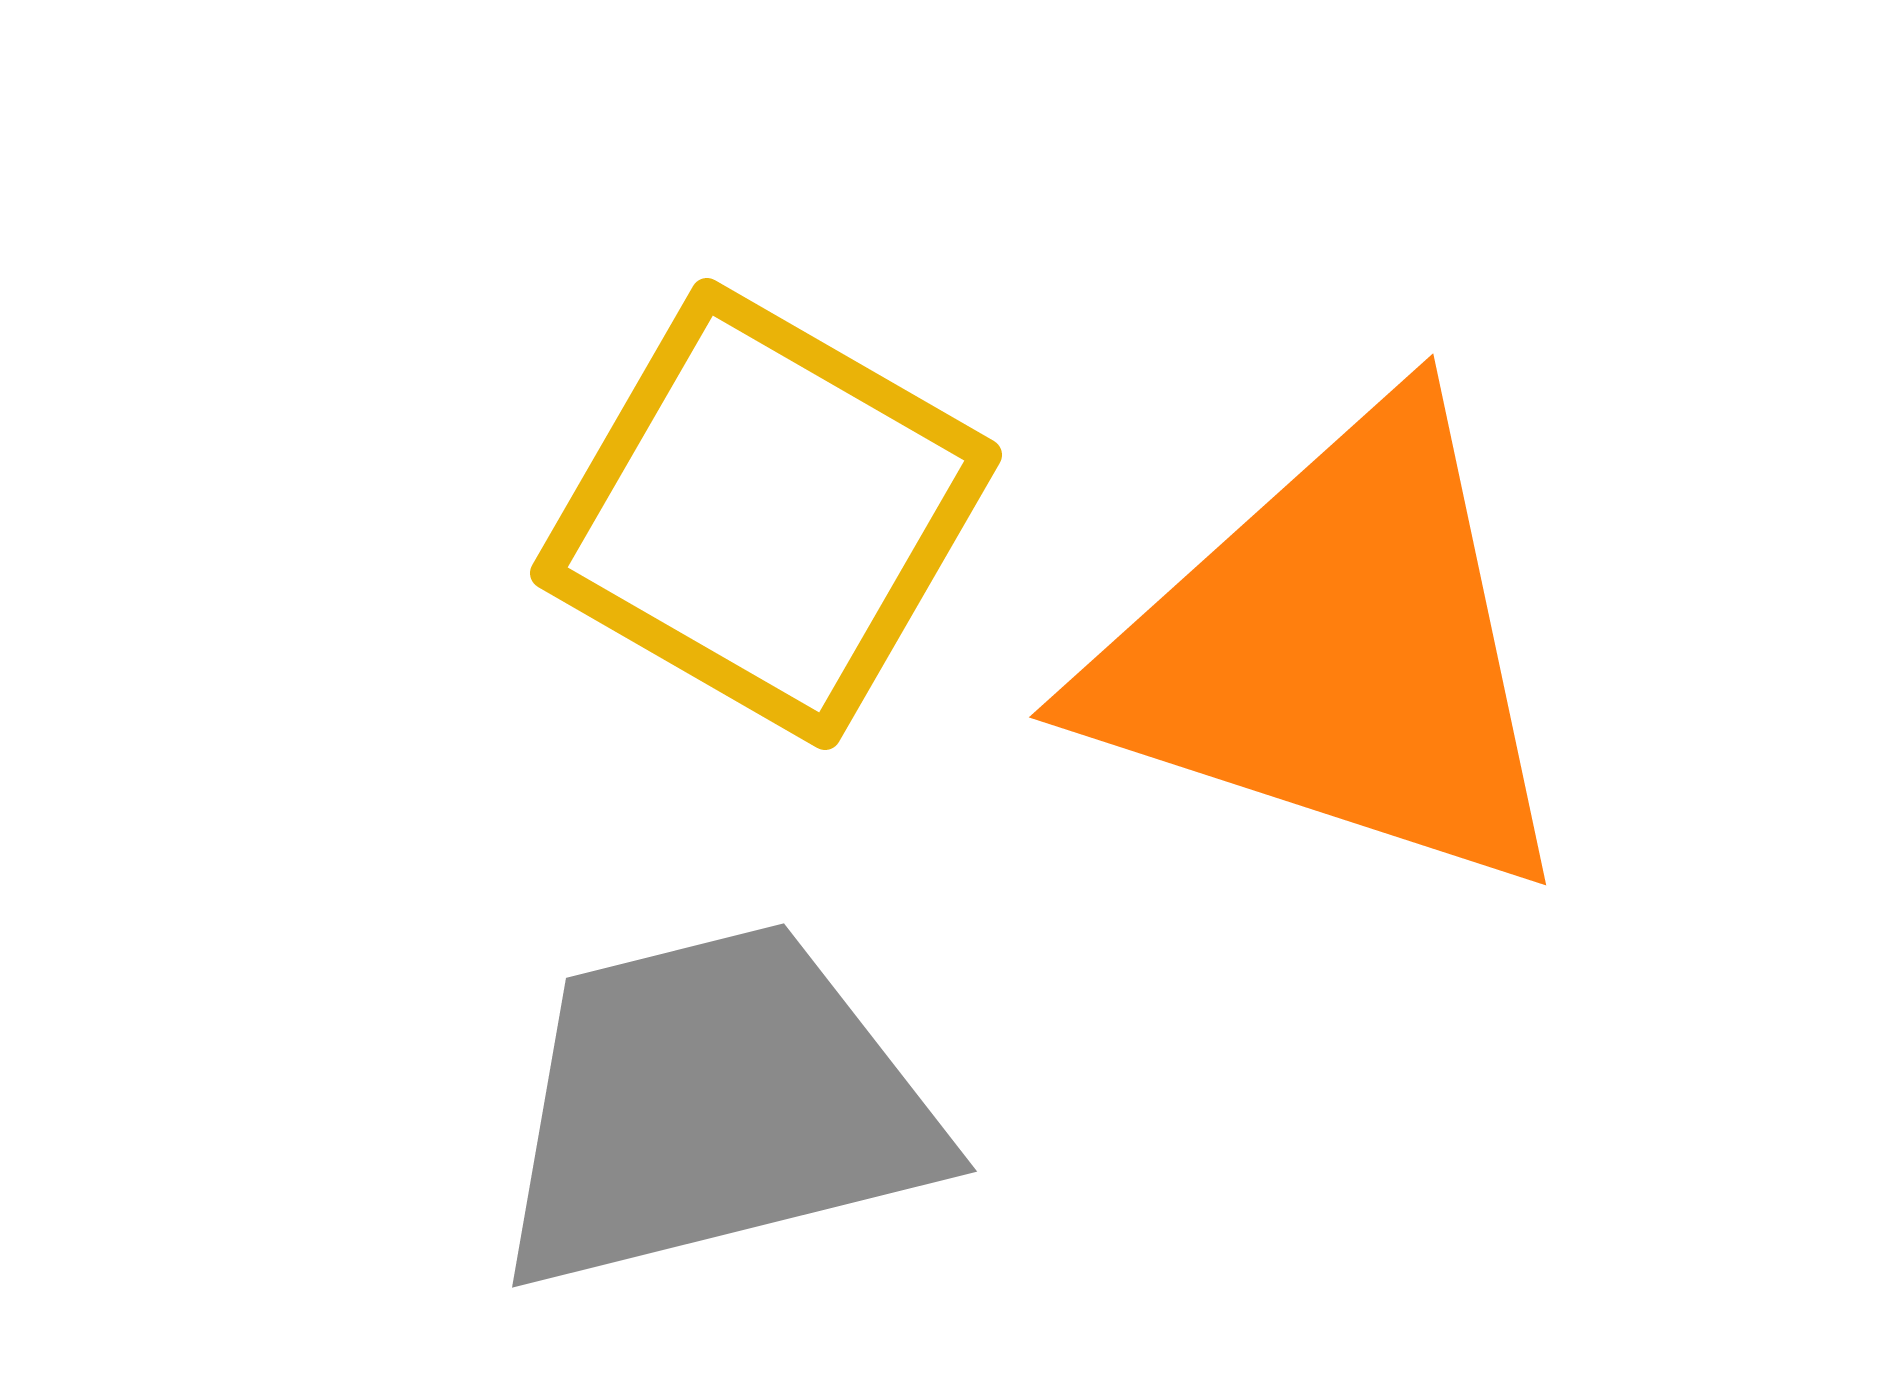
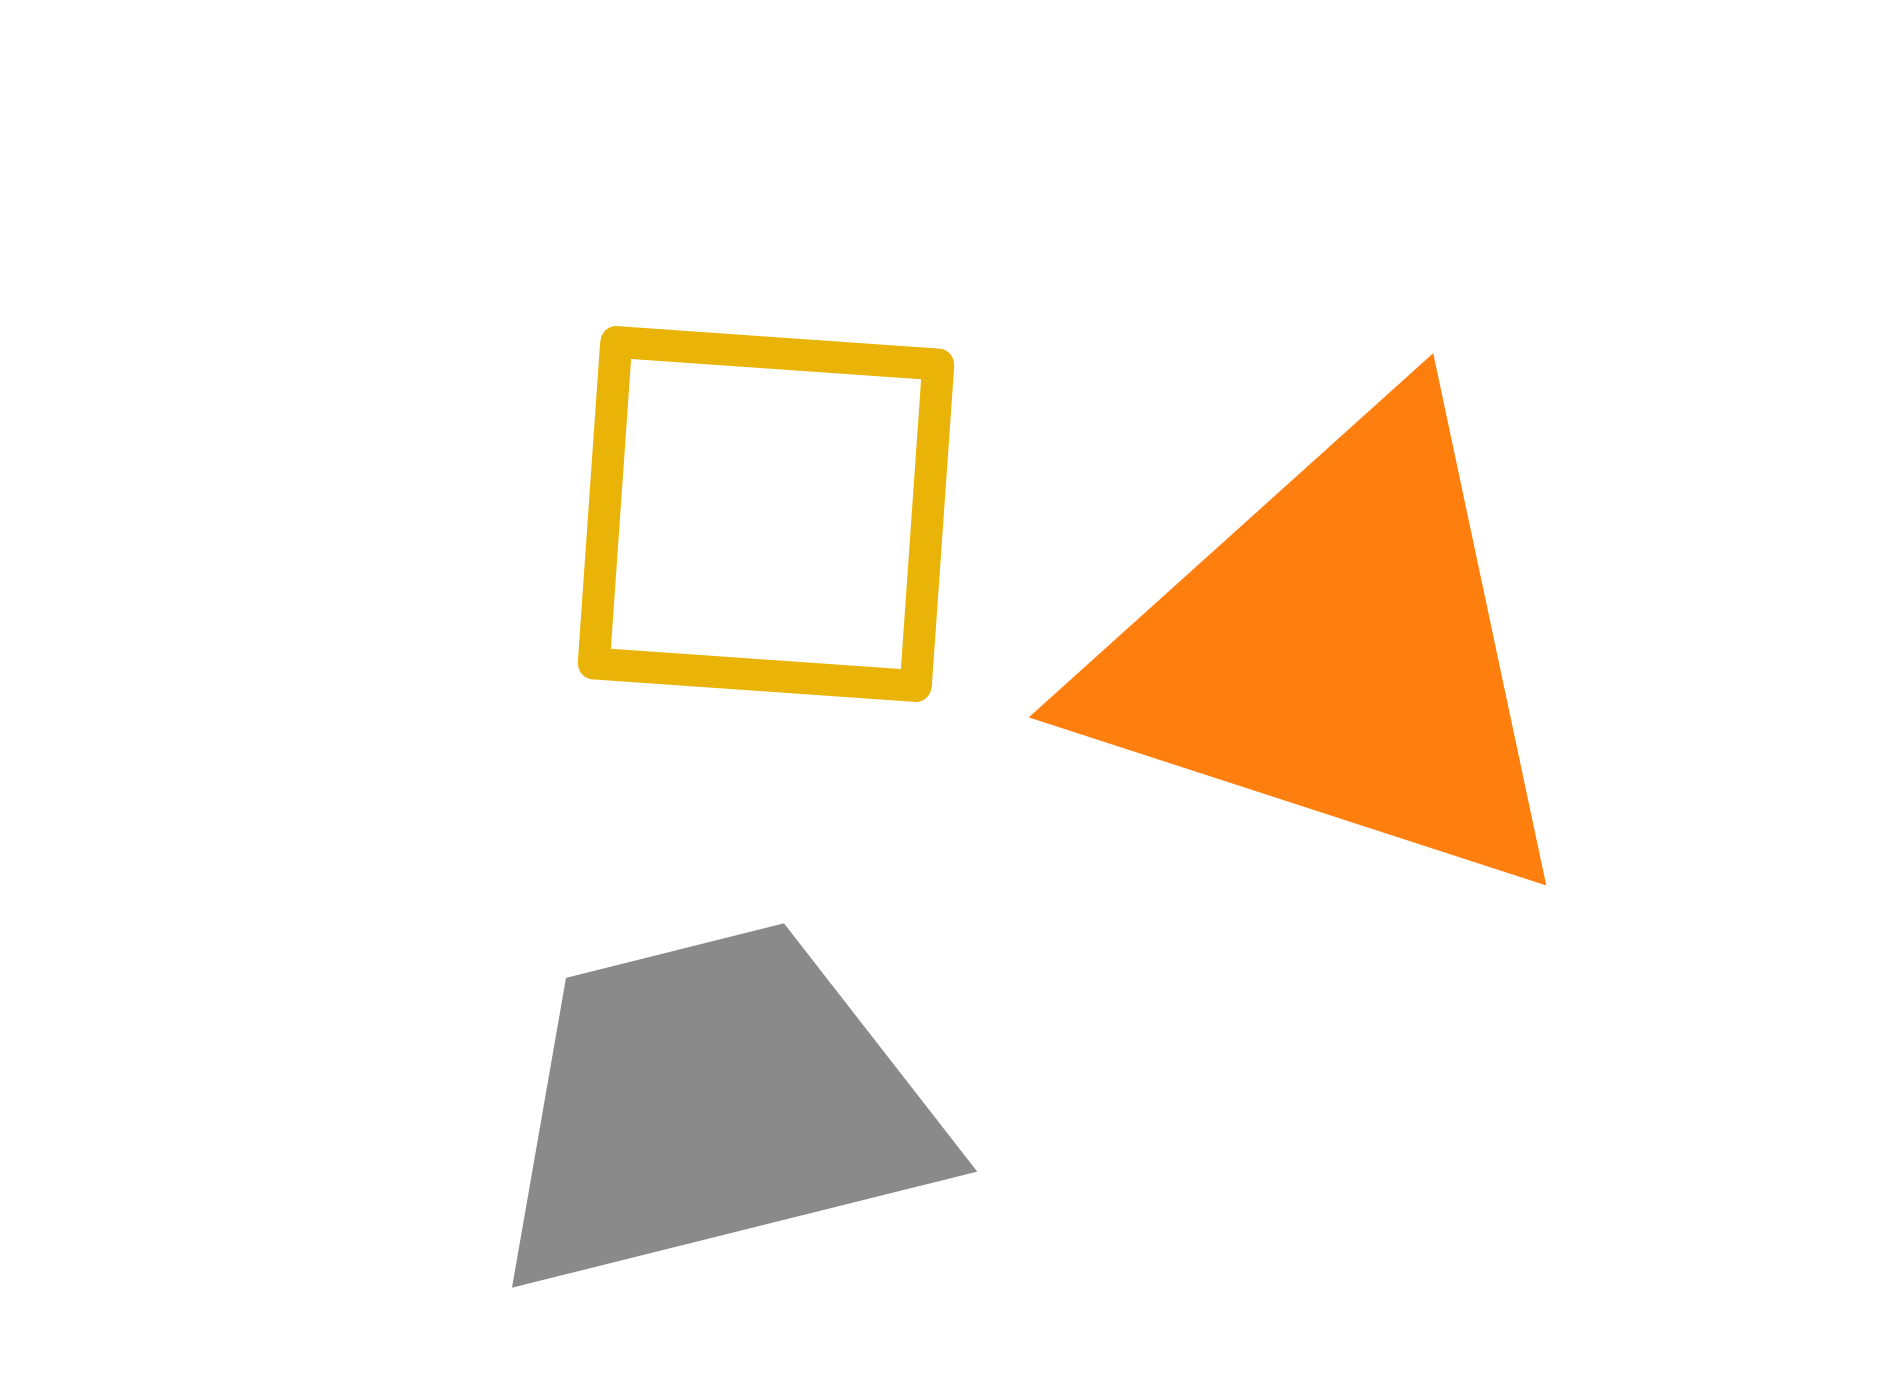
yellow square: rotated 26 degrees counterclockwise
